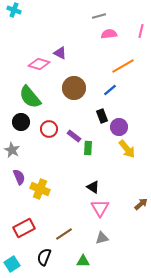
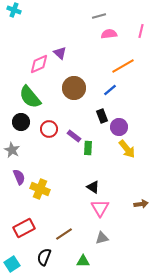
purple triangle: rotated 16 degrees clockwise
pink diamond: rotated 40 degrees counterclockwise
brown arrow: rotated 32 degrees clockwise
